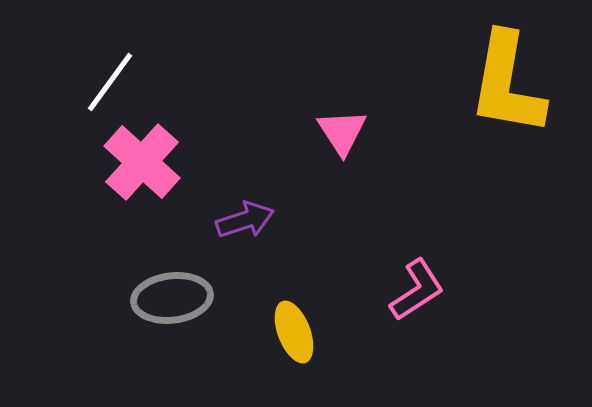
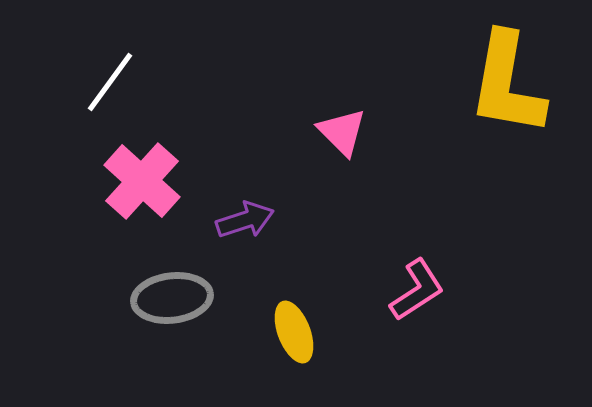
pink triangle: rotated 12 degrees counterclockwise
pink cross: moved 19 px down
